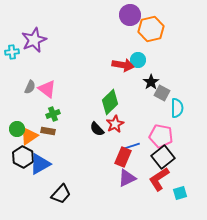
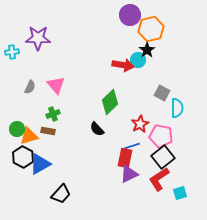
purple star: moved 4 px right, 2 px up; rotated 25 degrees clockwise
black star: moved 4 px left, 32 px up
pink triangle: moved 9 px right, 4 px up; rotated 12 degrees clockwise
red star: moved 25 px right
orange triangle: rotated 18 degrees clockwise
red rectangle: moved 2 px right, 1 px down; rotated 12 degrees counterclockwise
purple triangle: moved 2 px right, 4 px up
